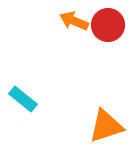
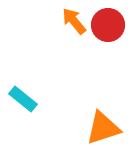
orange arrow: rotated 28 degrees clockwise
orange triangle: moved 3 px left, 2 px down
